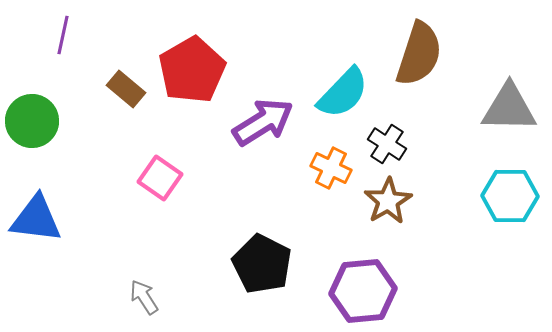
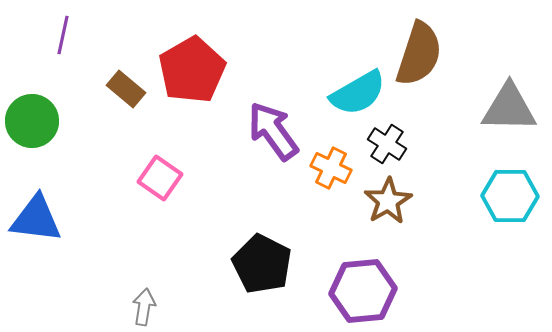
cyan semicircle: moved 15 px right; rotated 16 degrees clockwise
purple arrow: moved 10 px right, 9 px down; rotated 94 degrees counterclockwise
gray arrow: moved 10 px down; rotated 42 degrees clockwise
